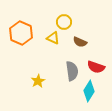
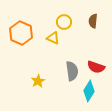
brown semicircle: moved 13 px right, 21 px up; rotated 72 degrees clockwise
